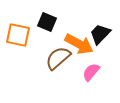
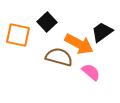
black square: rotated 24 degrees clockwise
black trapezoid: moved 2 px right, 2 px up; rotated 10 degrees clockwise
brown semicircle: moved 1 px right, 1 px up; rotated 56 degrees clockwise
pink semicircle: rotated 90 degrees clockwise
